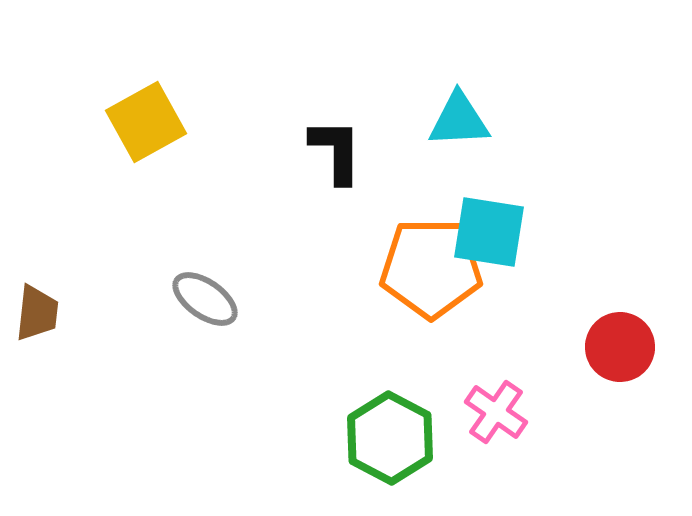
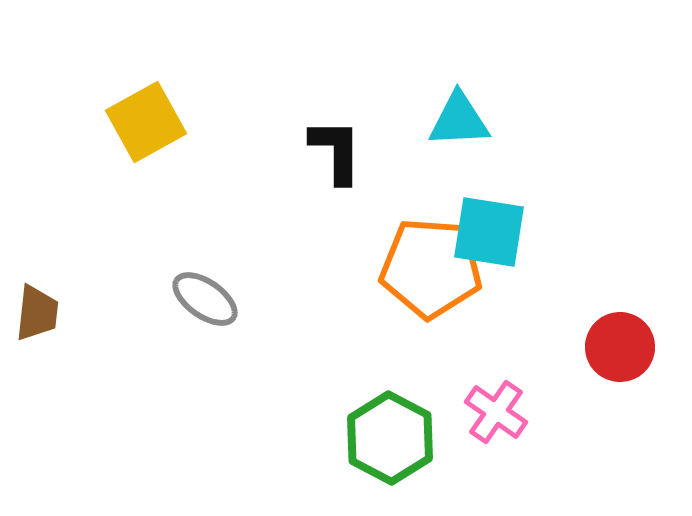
orange pentagon: rotated 4 degrees clockwise
